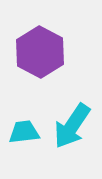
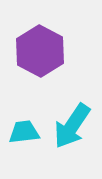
purple hexagon: moved 1 px up
